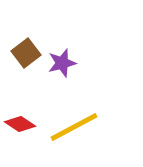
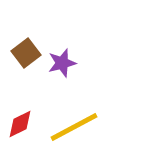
red diamond: rotated 60 degrees counterclockwise
